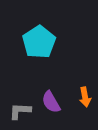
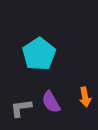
cyan pentagon: moved 12 px down
gray L-shape: moved 1 px right, 3 px up; rotated 10 degrees counterclockwise
